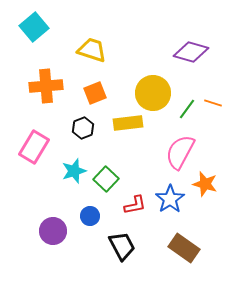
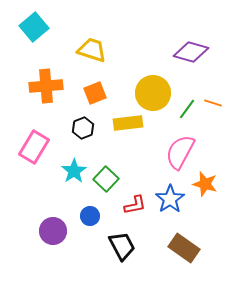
cyan star: rotated 15 degrees counterclockwise
